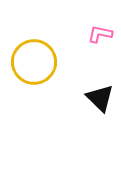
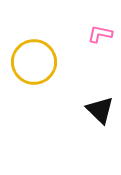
black triangle: moved 12 px down
